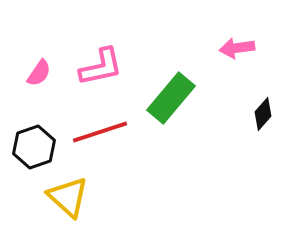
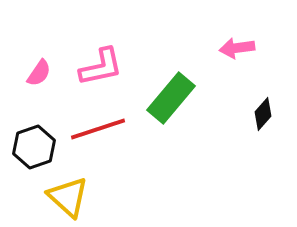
red line: moved 2 px left, 3 px up
